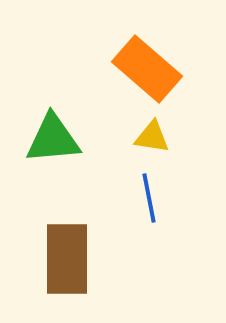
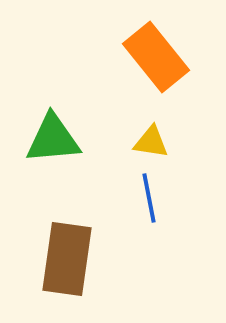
orange rectangle: moved 9 px right, 12 px up; rotated 10 degrees clockwise
yellow triangle: moved 1 px left, 5 px down
brown rectangle: rotated 8 degrees clockwise
